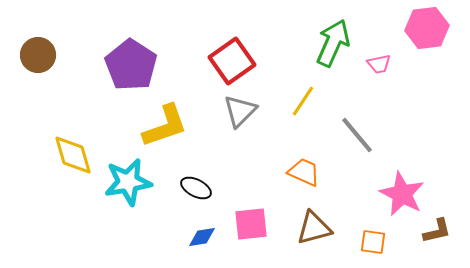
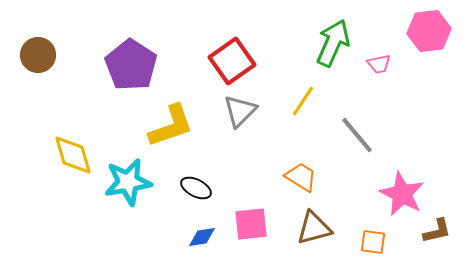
pink hexagon: moved 2 px right, 3 px down
yellow L-shape: moved 6 px right
orange trapezoid: moved 3 px left, 5 px down; rotated 8 degrees clockwise
